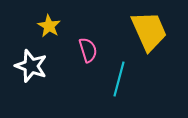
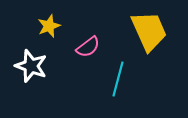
yellow star: rotated 20 degrees clockwise
pink semicircle: moved 3 px up; rotated 70 degrees clockwise
cyan line: moved 1 px left
